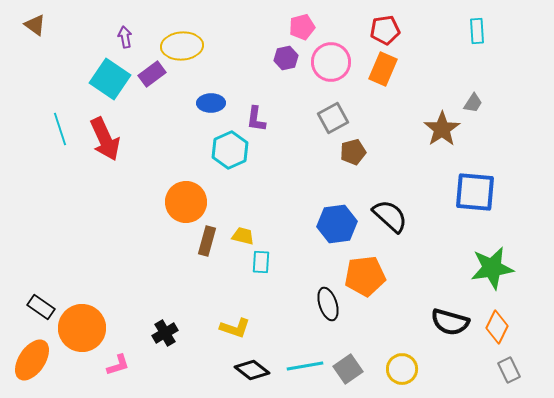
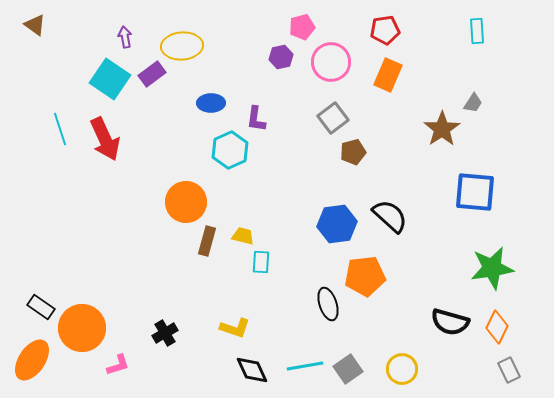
purple hexagon at (286, 58): moved 5 px left, 1 px up
orange rectangle at (383, 69): moved 5 px right, 6 px down
gray square at (333, 118): rotated 8 degrees counterclockwise
black diamond at (252, 370): rotated 28 degrees clockwise
